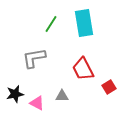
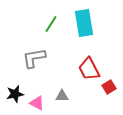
red trapezoid: moved 6 px right
